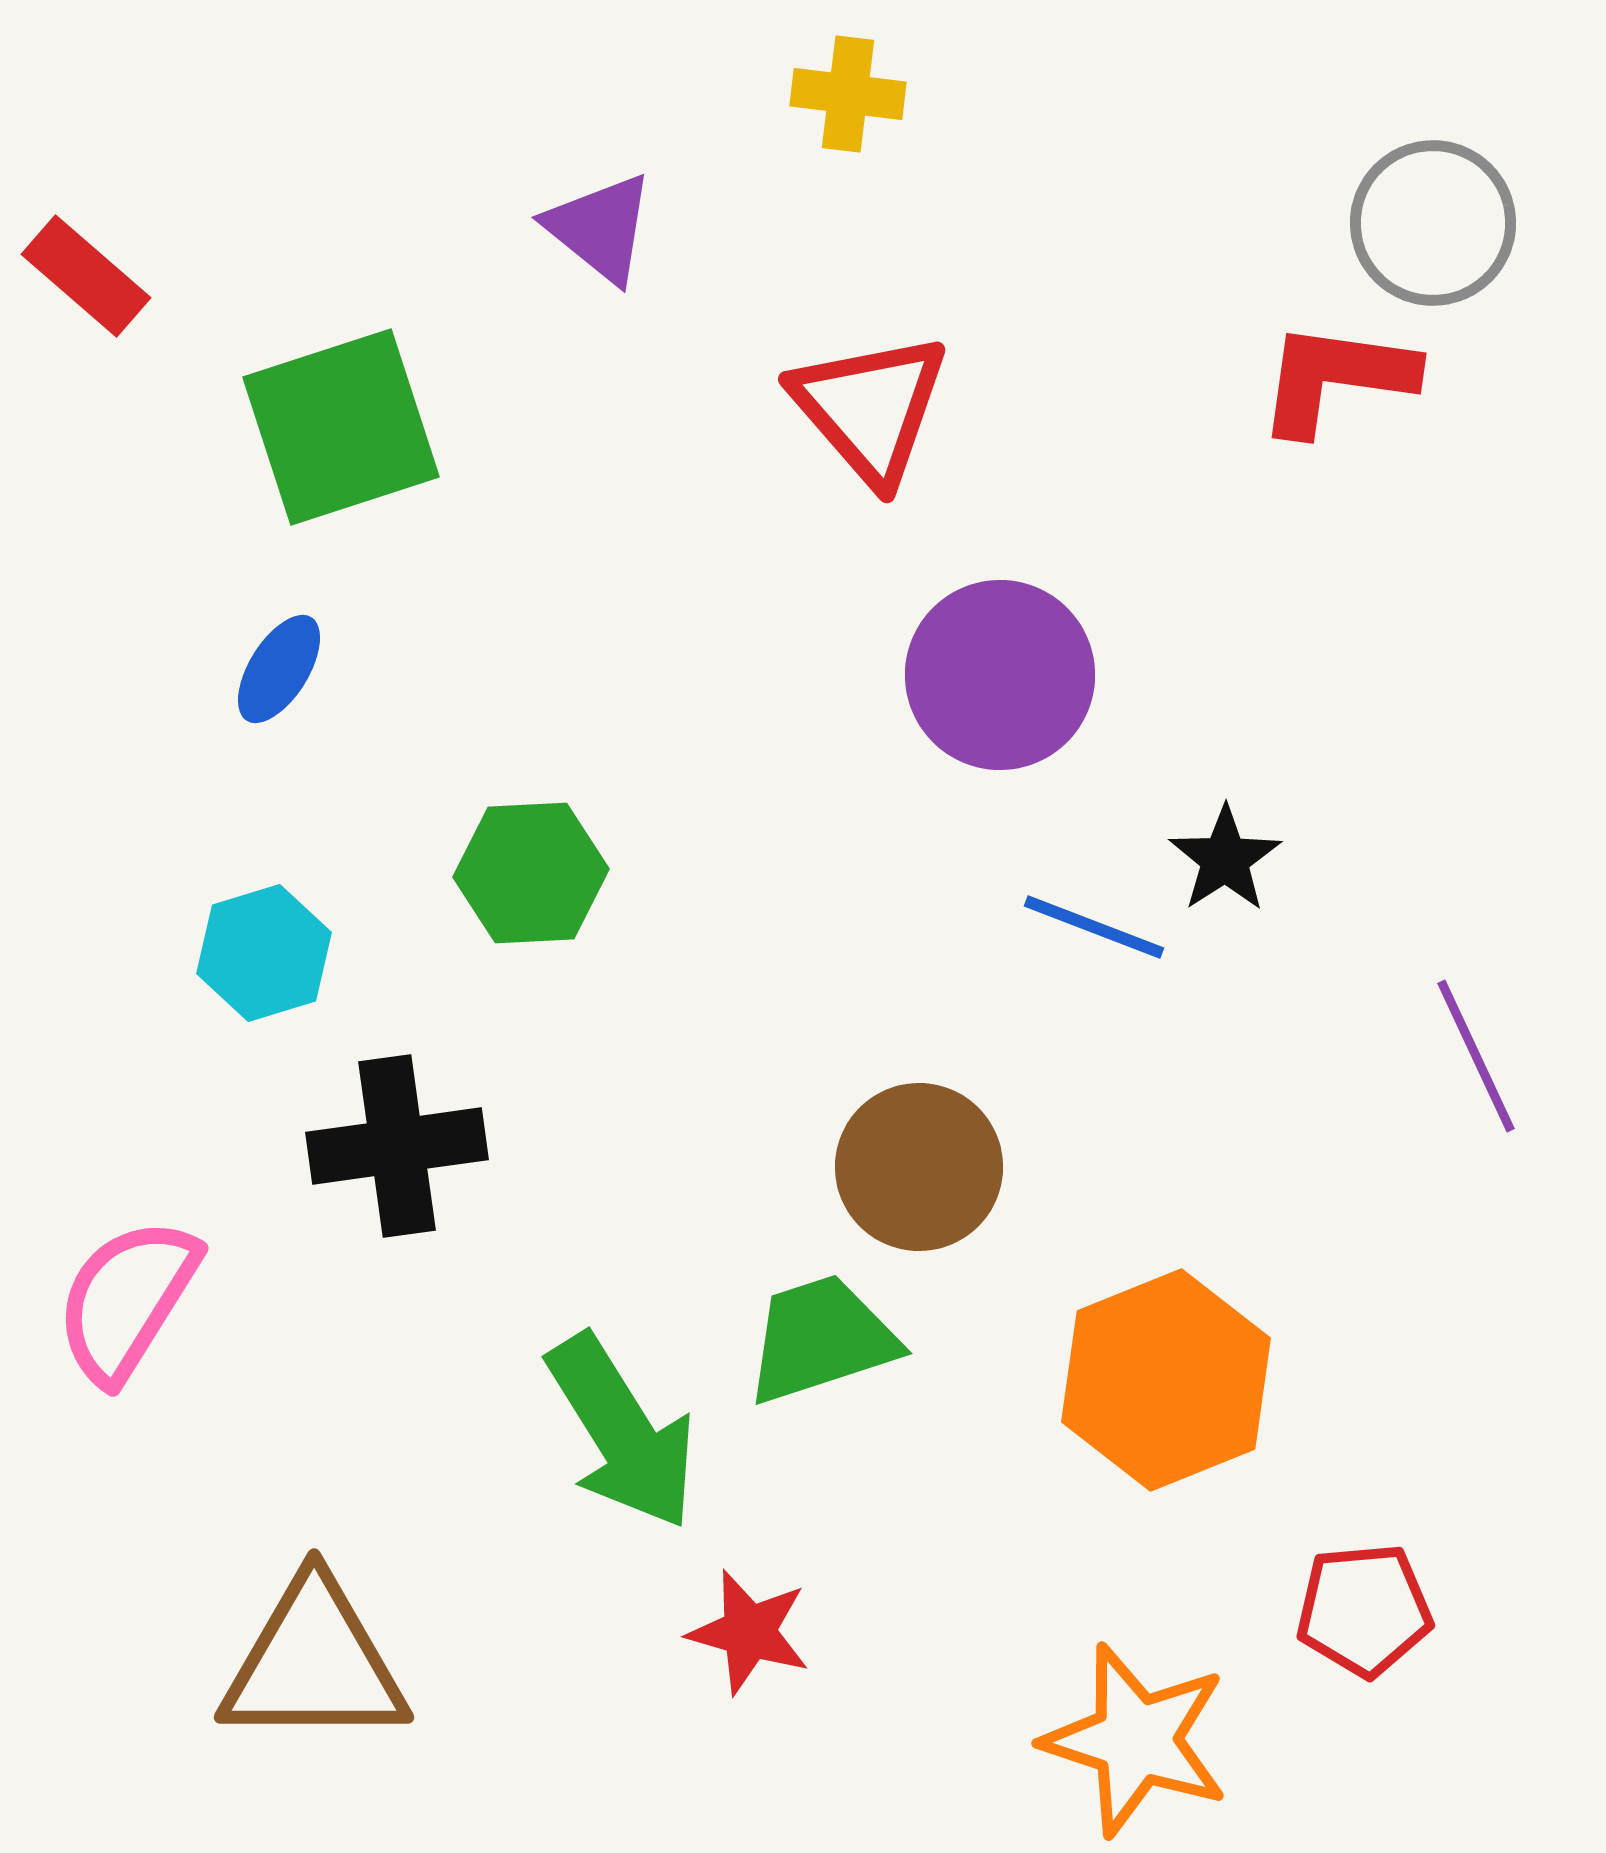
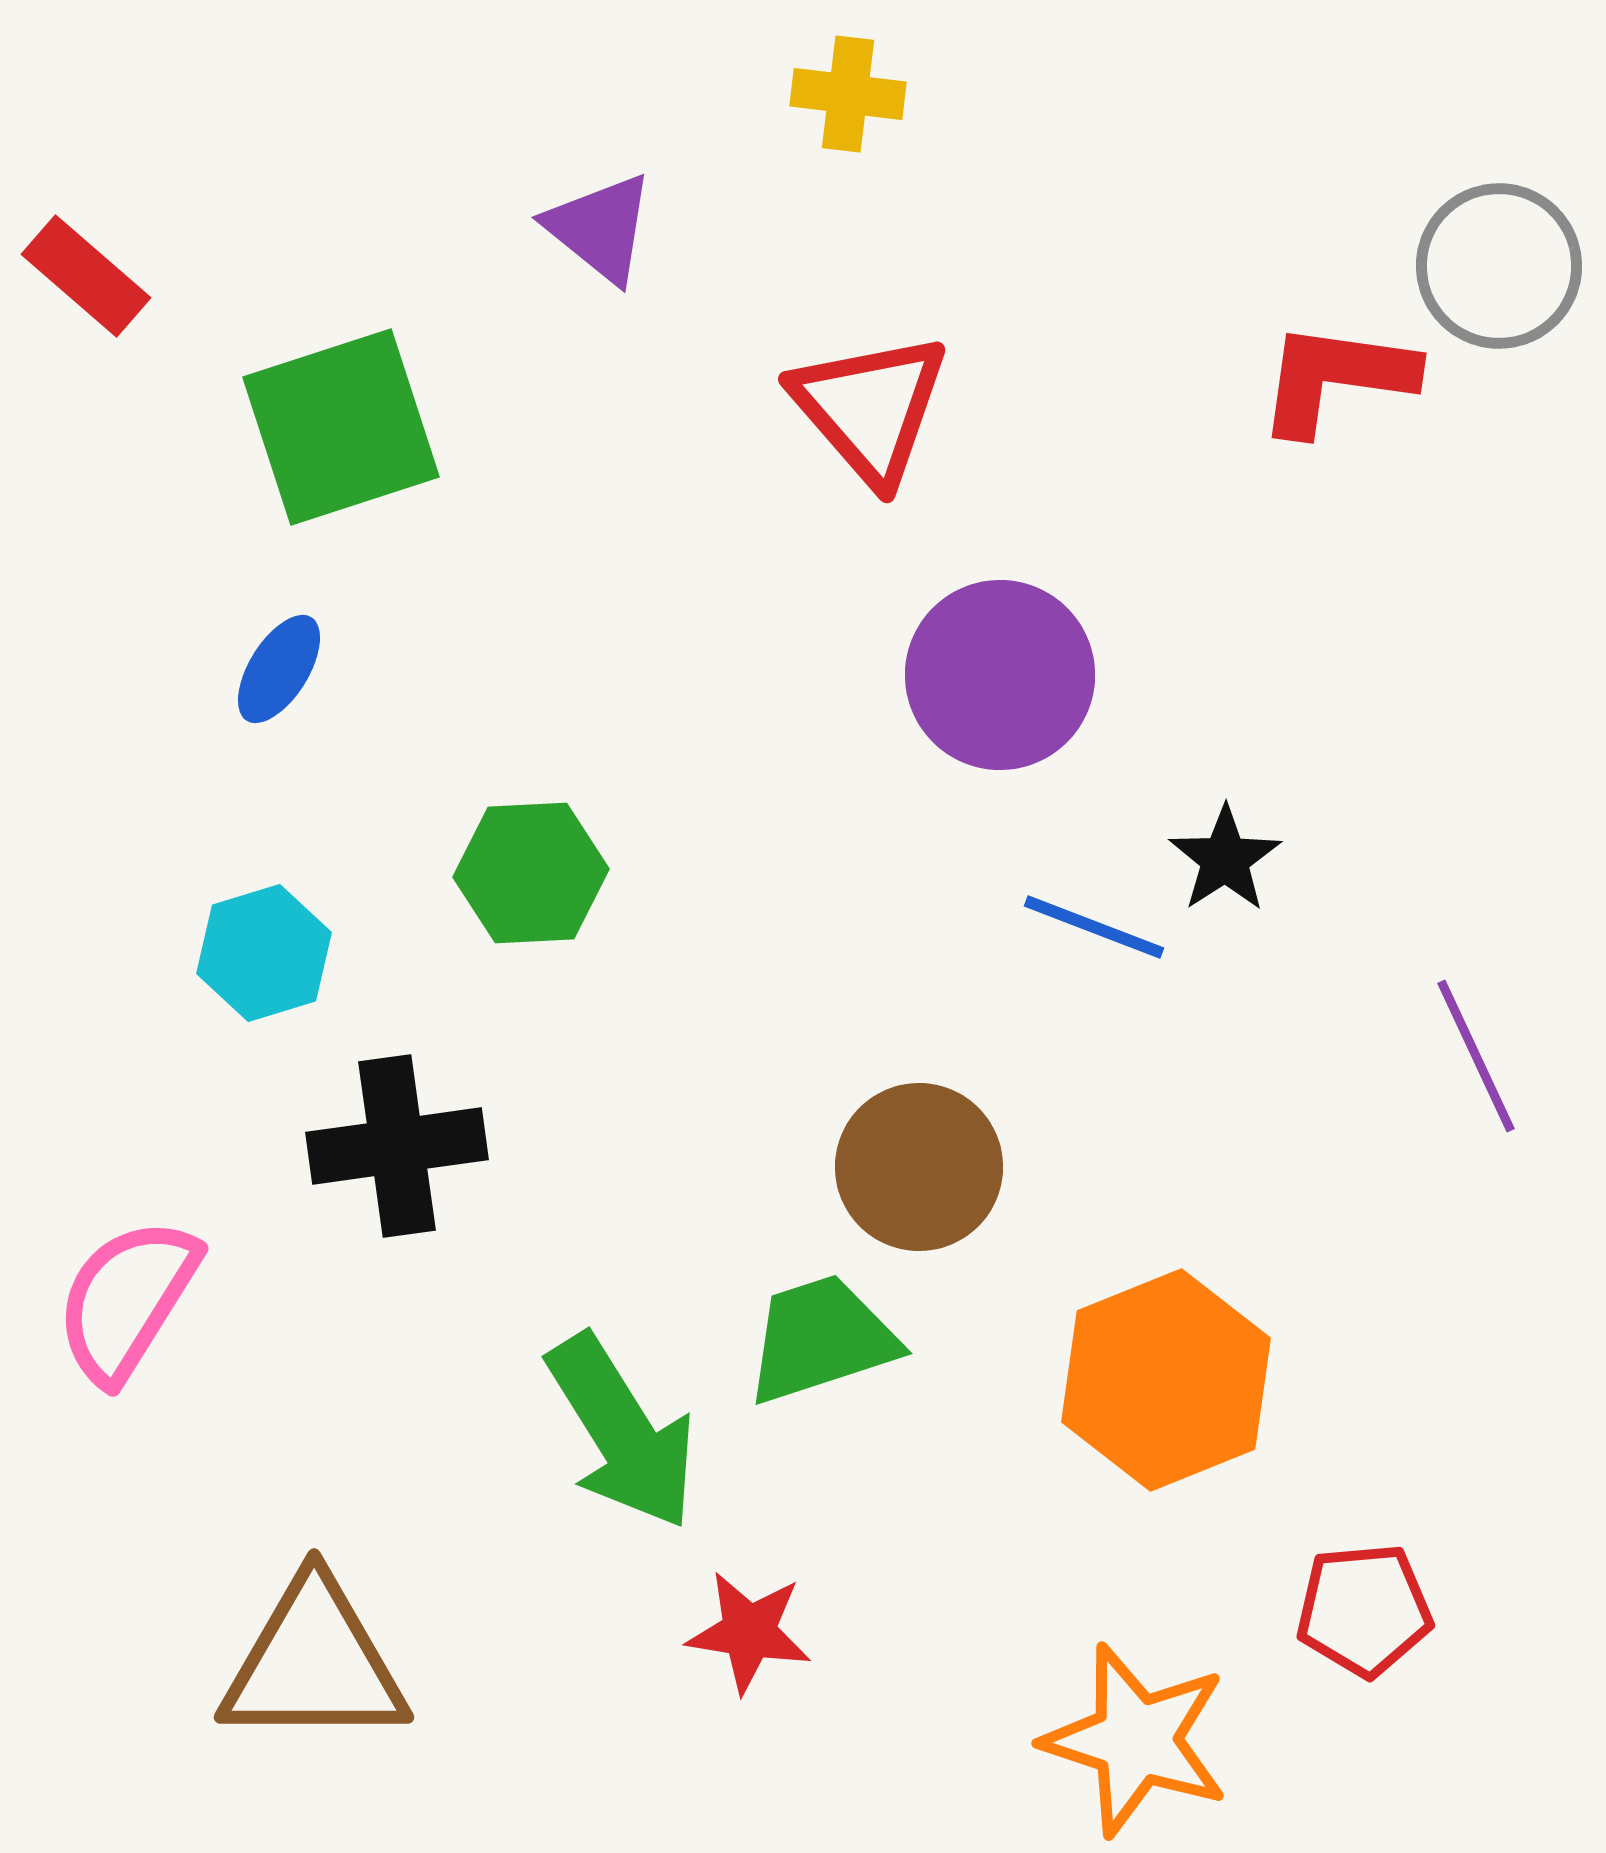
gray circle: moved 66 px right, 43 px down
red star: rotated 7 degrees counterclockwise
